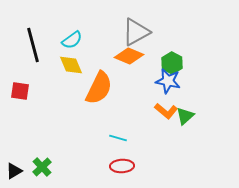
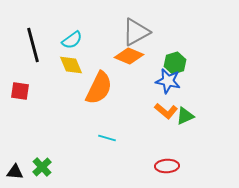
green hexagon: moved 3 px right; rotated 15 degrees clockwise
green triangle: rotated 18 degrees clockwise
cyan line: moved 11 px left
red ellipse: moved 45 px right
black triangle: moved 1 px right, 1 px down; rotated 36 degrees clockwise
